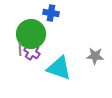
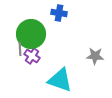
blue cross: moved 8 px right
purple cross: moved 4 px down
cyan triangle: moved 1 px right, 12 px down
